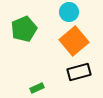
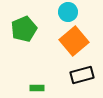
cyan circle: moved 1 px left
black rectangle: moved 3 px right, 3 px down
green rectangle: rotated 24 degrees clockwise
